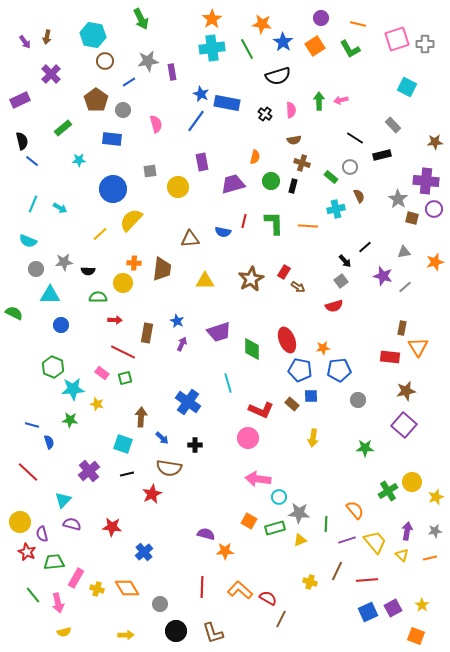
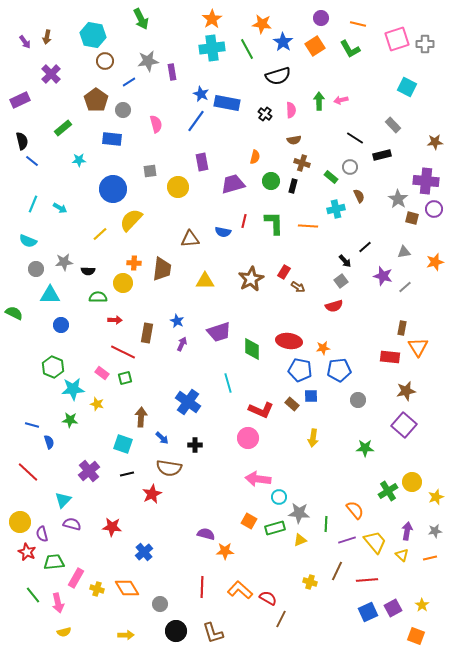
red ellipse at (287, 340): moved 2 px right, 1 px down; rotated 60 degrees counterclockwise
